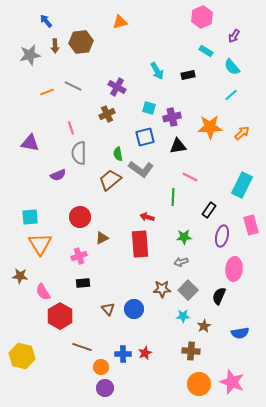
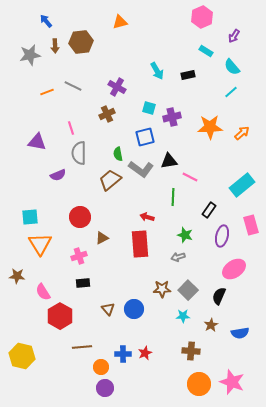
cyan line at (231, 95): moved 3 px up
purple triangle at (30, 143): moved 7 px right, 1 px up
black triangle at (178, 146): moved 9 px left, 15 px down
cyan rectangle at (242, 185): rotated 25 degrees clockwise
green star at (184, 237): moved 1 px right, 2 px up; rotated 21 degrees clockwise
gray arrow at (181, 262): moved 3 px left, 5 px up
pink ellipse at (234, 269): rotated 50 degrees clockwise
brown star at (20, 276): moved 3 px left
brown star at (204, 326): moved 7 px right, 1 px up
brown line at (82, 347): rotated 24 degrees counterclockwise
